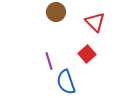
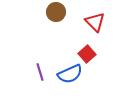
purple line: moved 9 px left, 11 px down
blue semicircle: moved 4 px right, 8 px up; rotated 95 degrees counterclockwise
